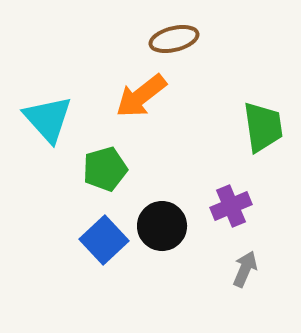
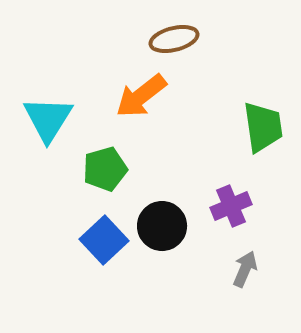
cyan triangle: rotated 14 degrees clockwise
